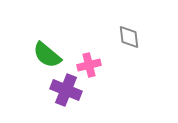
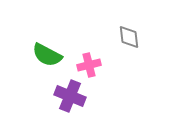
green semicircle: rotated 12 degrees counterclockwise
purple cross: moved 4 px right, 6 px down
